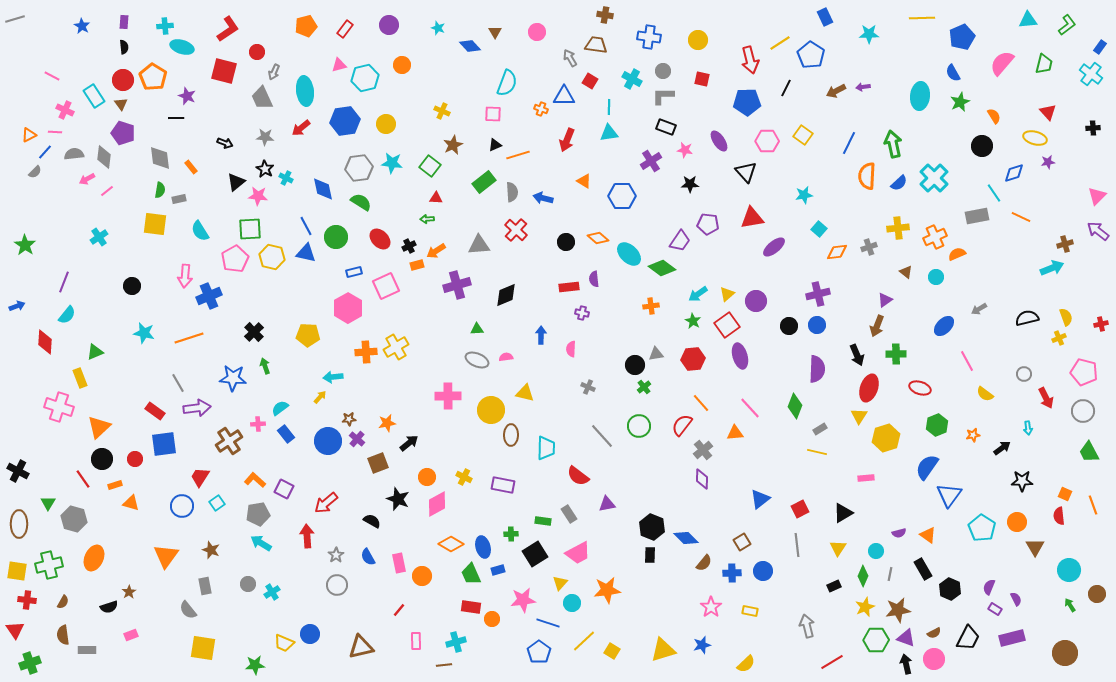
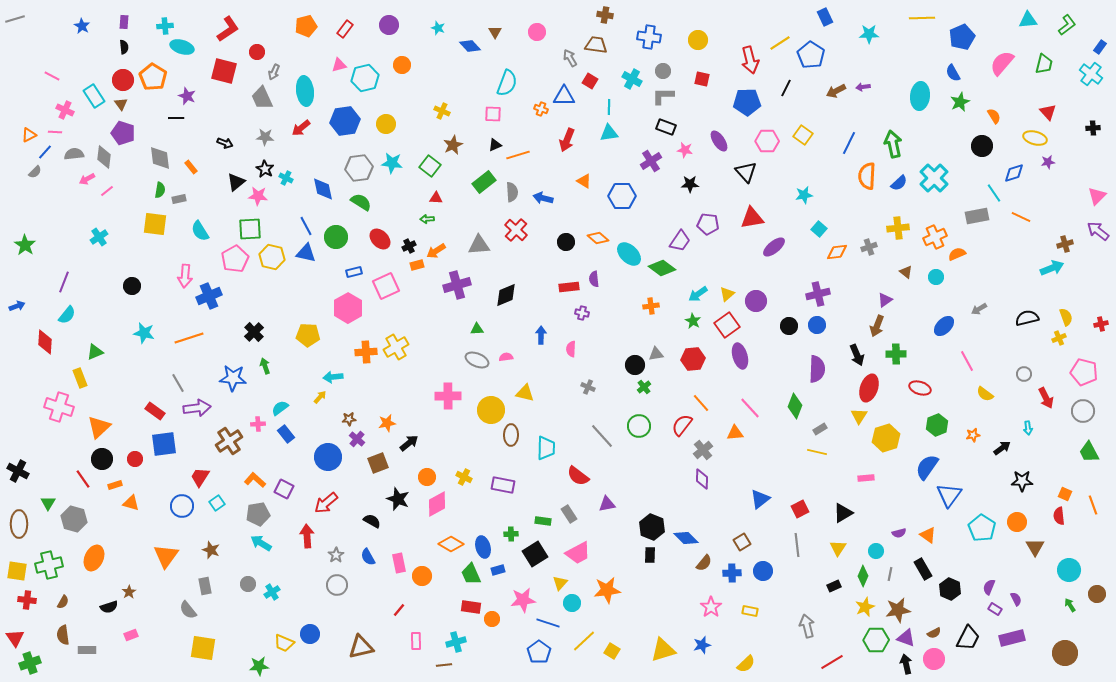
blue circle at (328, 441): moved 16 px down
red triangle at (15, 630): moved 8 px down
green star at (255, 665): moved 4 px right, 1 px down
